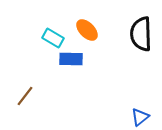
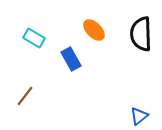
orange ellipse: moved 7 px right
cyan rectangle: moved 19 px left
blue rectangle: rotated 60 degrees clockwise
blue triangle: moved 1 px left, 1 px up
